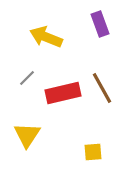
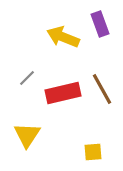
yellow arrow: moved 17 px right
brown line: moved 1 px down
